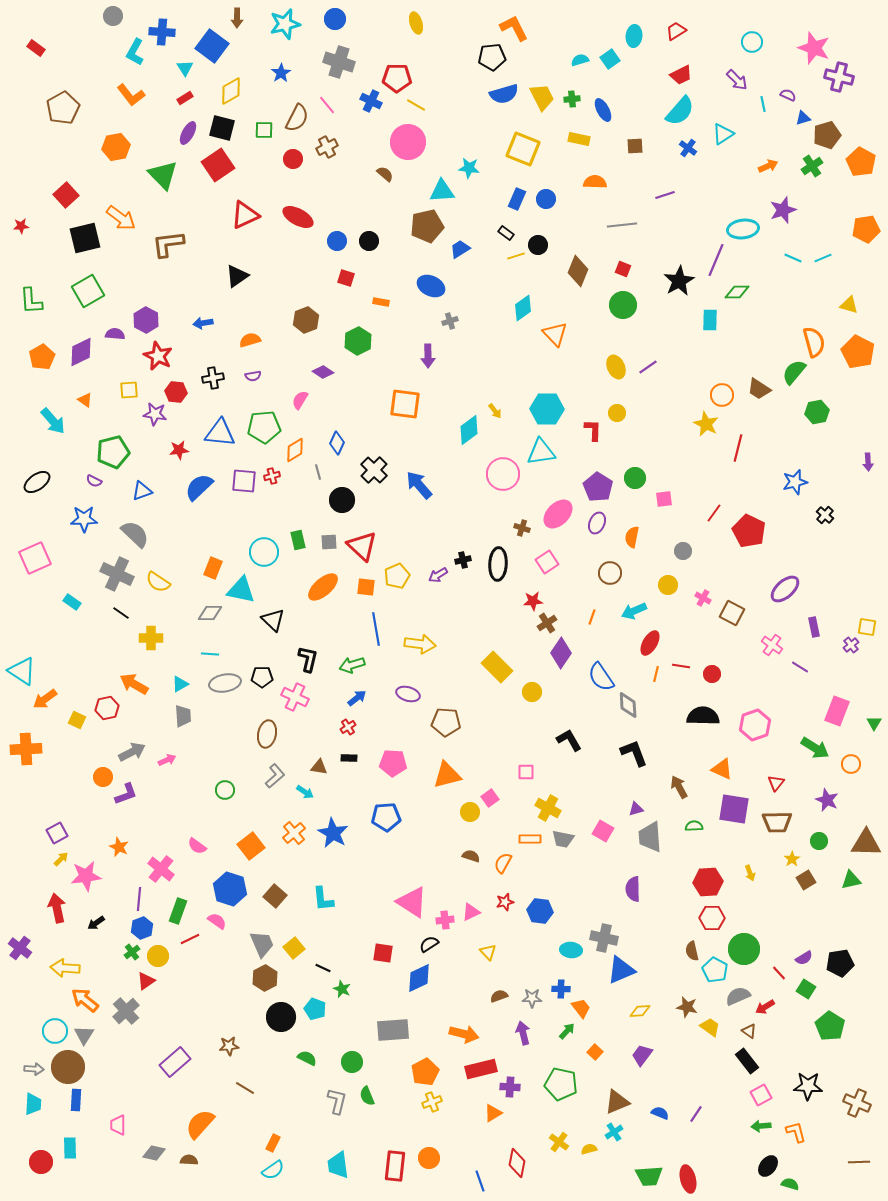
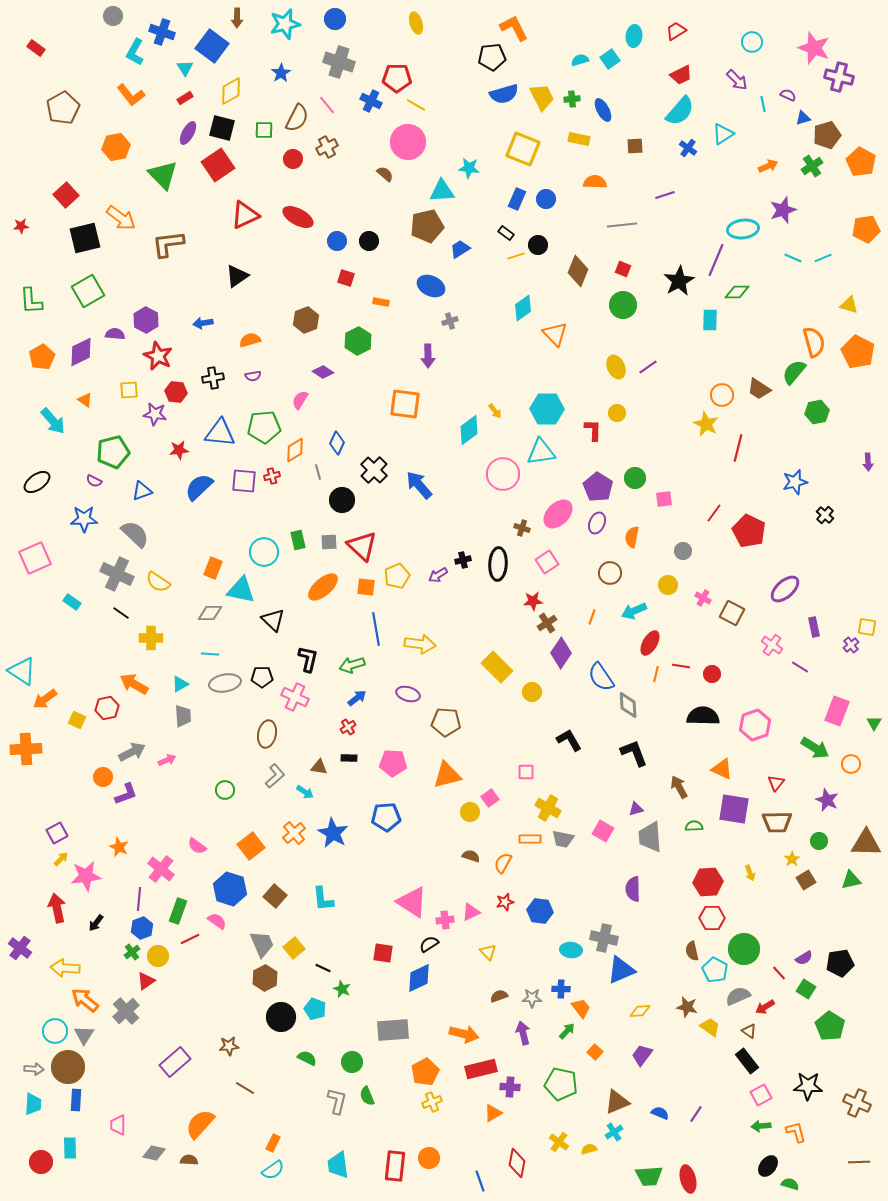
blue cross at (162, 32): rotated 15 degrees clockwise
black arrow at (96, 923): rotated 18 degrees counterclockwise
